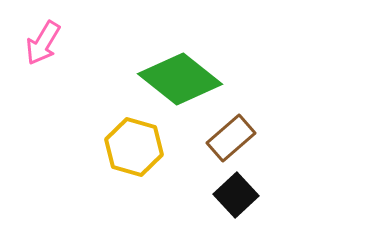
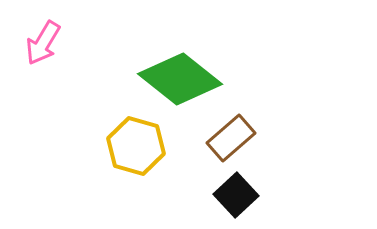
yellow hexagon: moved 2 px right, 1 px up
